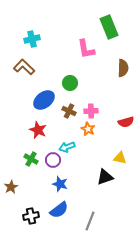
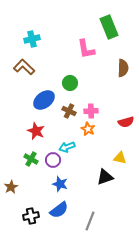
red star: moved 2 px left, 1 px down
